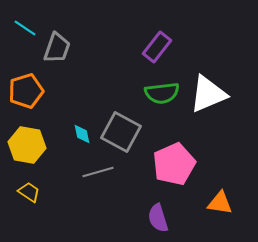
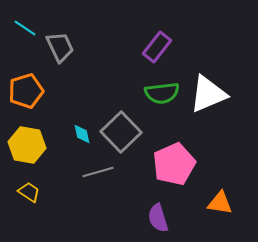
gray trapezoid: moved 3 px right, 1 px up; rotated 44 degrees counterclockwise
gray square: rotated 18 degrees clockwise
